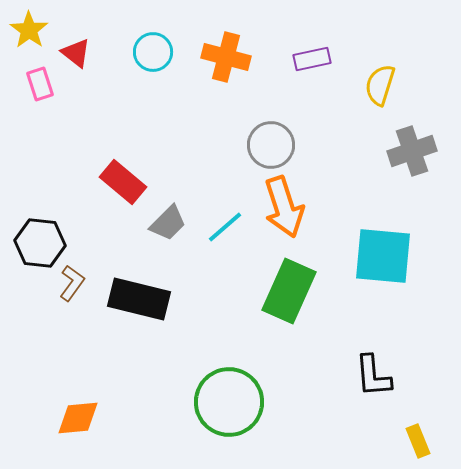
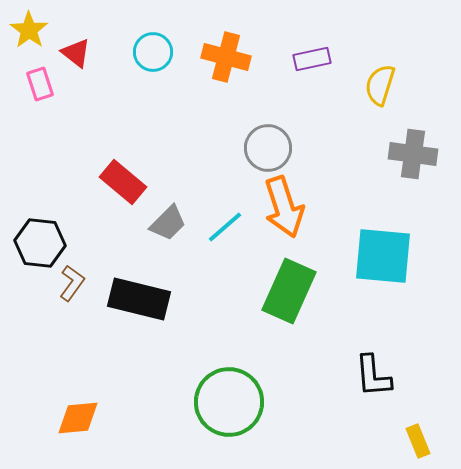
gray circle: moved 3 px left, 3 px down
gray cross: moved 1 px right, 3 px down; rotated 27 degrees clockwise
